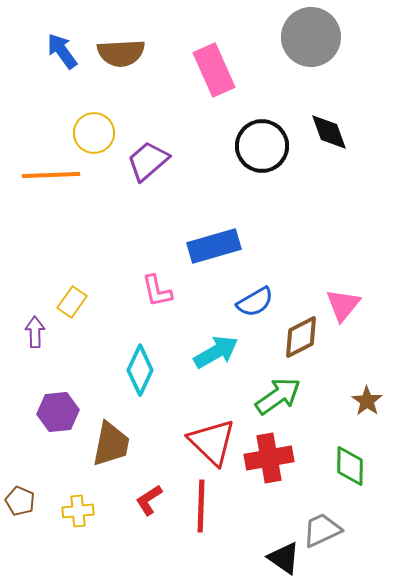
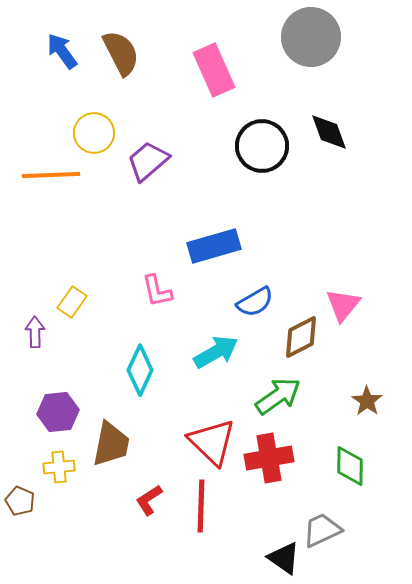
brown semicircle: rotated 114 degrees counterclockwise
yellow cross: moved 19 px left, 44 px up
